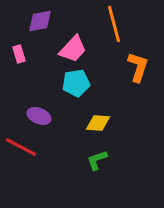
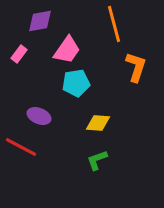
pink trapezoid: moved 6 px left, 1 px down; rotated 8 degrees counterclockwise
pink rectangle: rotated 54 degrees clockwise
orange L-shape: moved 2 px left
